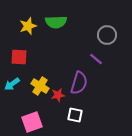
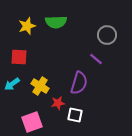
yellow star: moved 1 px left
red star: moved 8 px down
